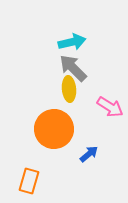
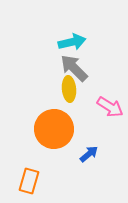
gray arrow: moved 1 px right
